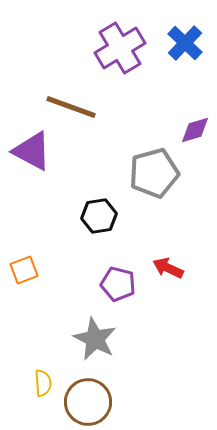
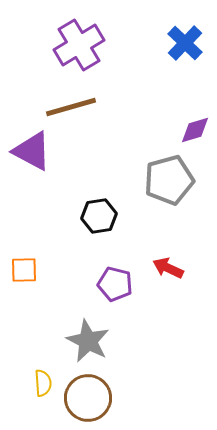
purple cross: moved 41 px left, 3 px up
brown line: rotated 36 degrees counterclockwise
gray pentagon: moved 15 px right, 7 px down
orange square: rotated 20 degrees clockwise
purple pentagon: moved 3 px left
gray star: moved 7 px left, 2 px down
brown circle: moved 4 px up
